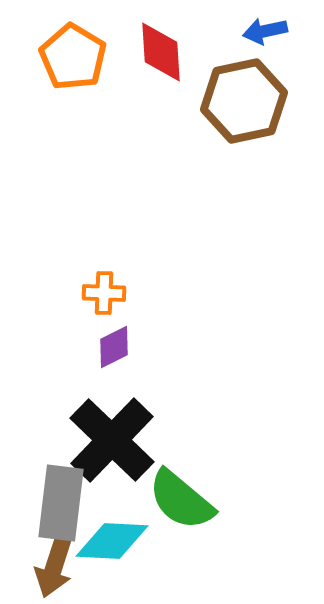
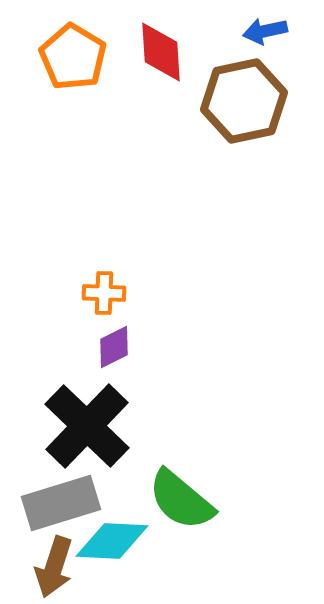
black cross: moved 25 px left, 14 px up
gray rectangle: rotated 66 degrees clockwise
